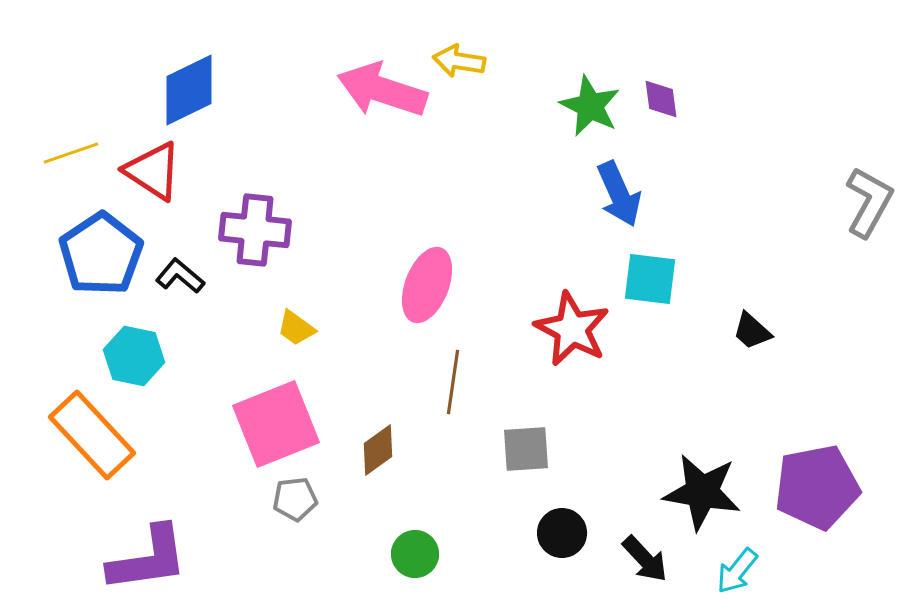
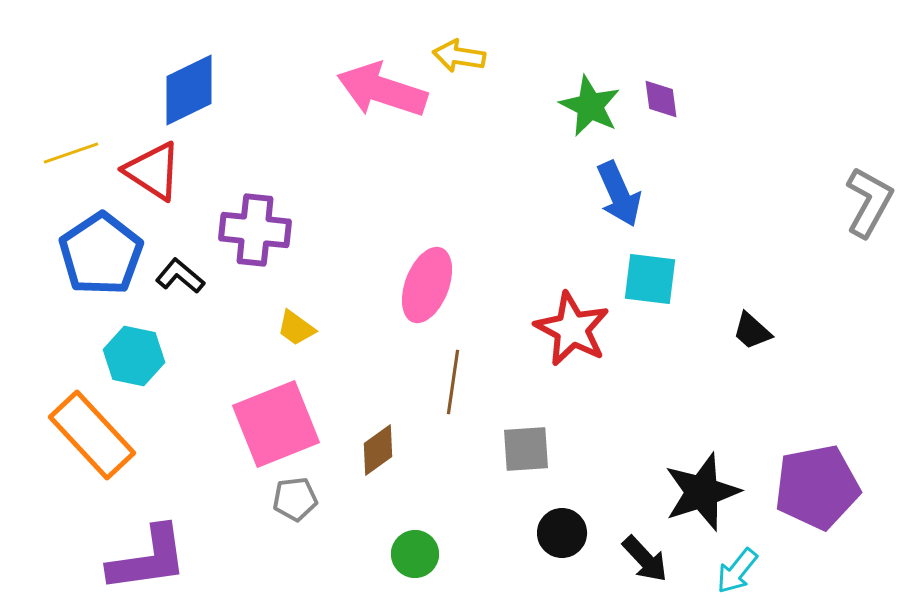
yellow arrow: moved 5 px up
black star: rotated 28 degrees counterclockwise
